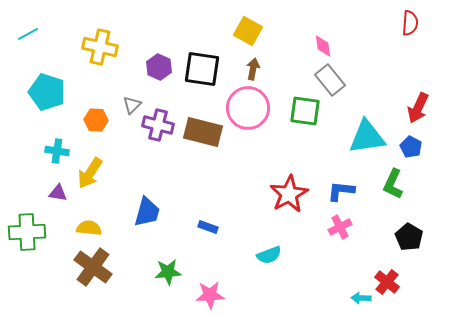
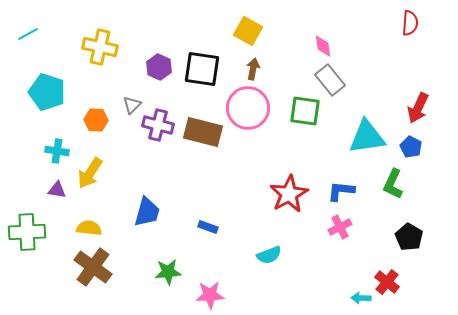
purple triangle: moved 1 px left, 3 px up
